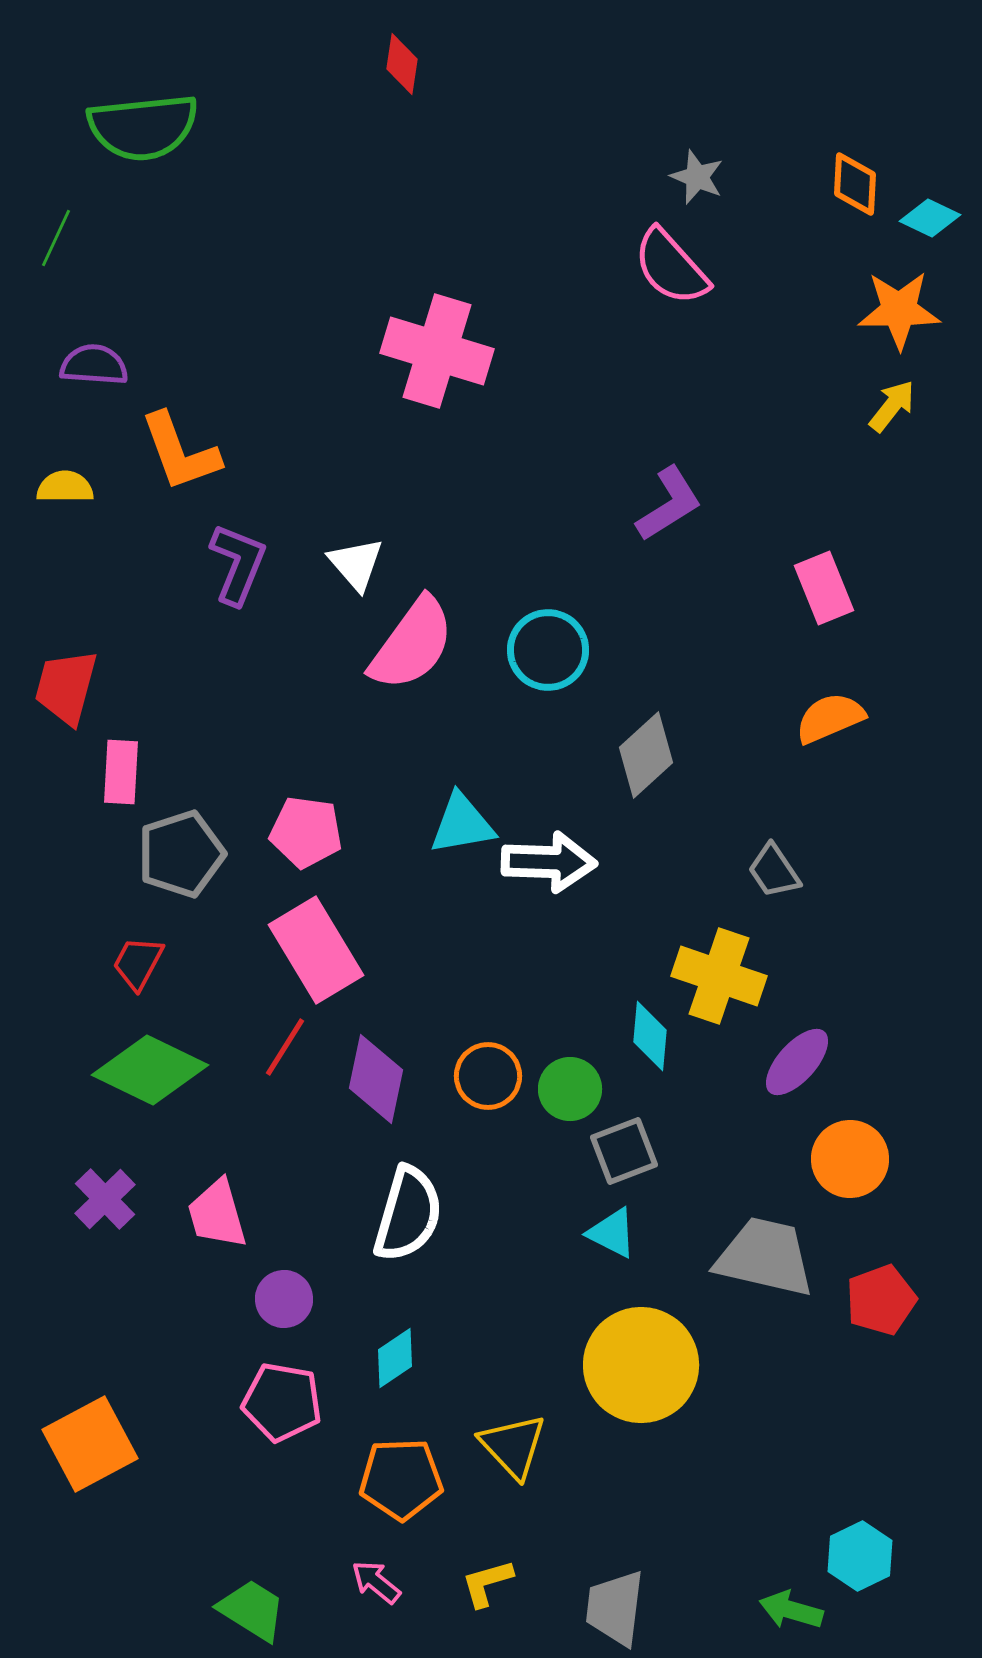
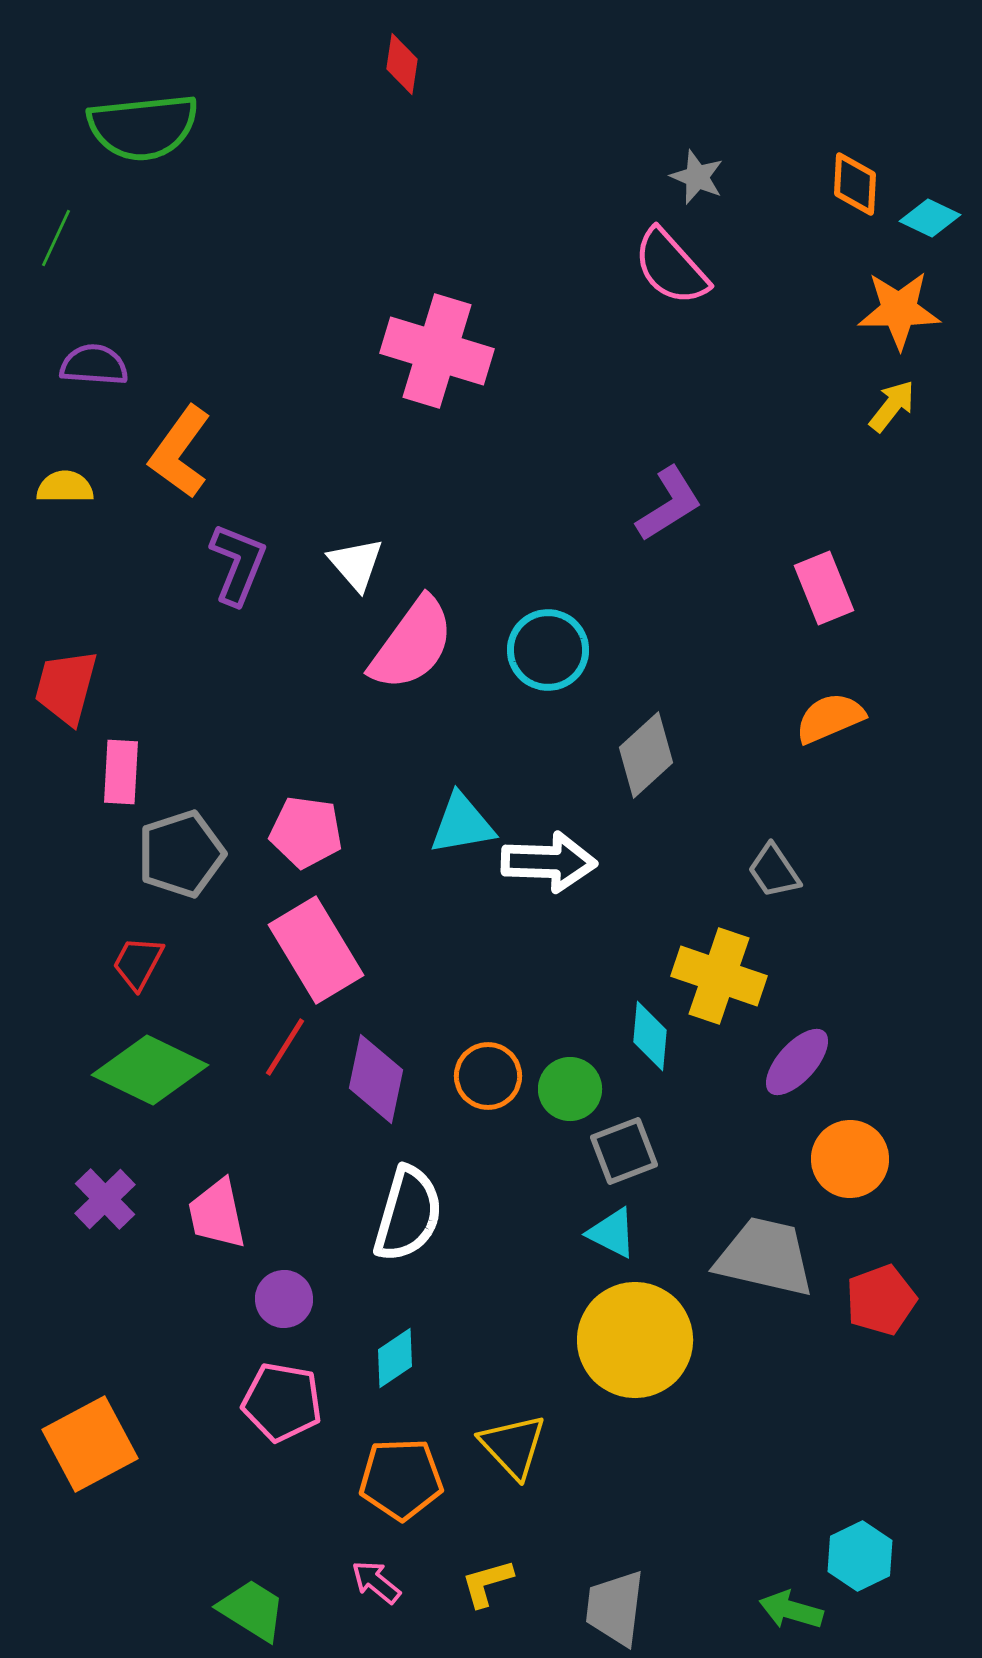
orange L-shape at (180, 452): rotated 56 degrees clockwise
pink trapezoid at (217, 1214): rotated 4 degrees clockwise
yellow circle at (641, 1365): moved 6 px left, 25 px up
